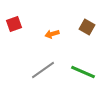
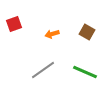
brown square: moved 5 px down
green line: moved 2 px right
